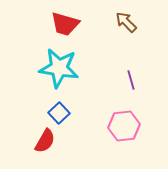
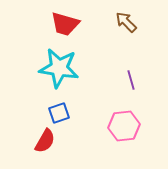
blue square: rotated 25 degrees clockwise
